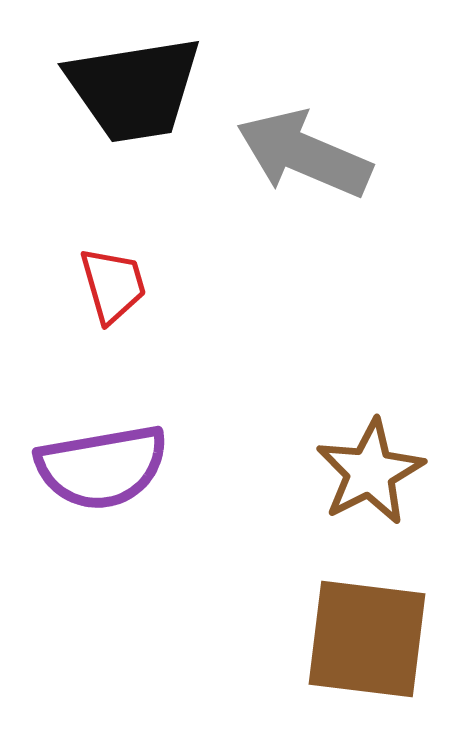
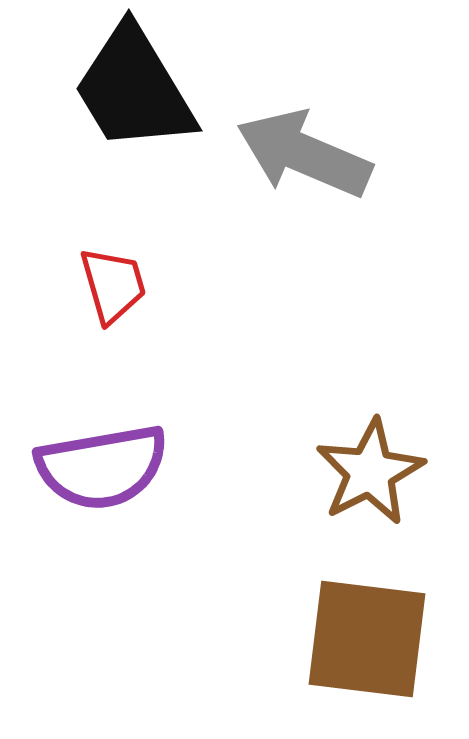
black trapezoid: rotated 68 degrees clockwise
